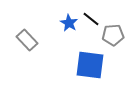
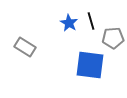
black line: moved 2 px down; rotated 36 degrees clockwise
gray pentagon: moved 3 px down
gray rectangle: moved 2 px left, 7 px down; rotated 15 degrees counterclockwise
